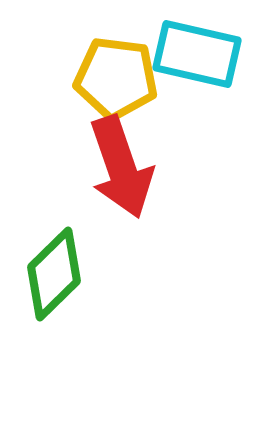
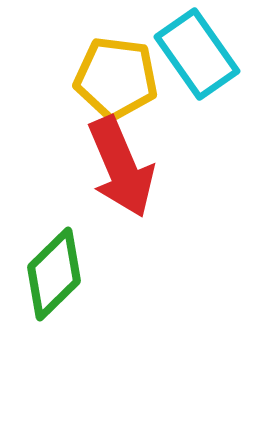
cyan rectangle: rotated 42 degrees clockwise
red arrow: rotated 4 degrees counterclockwise
